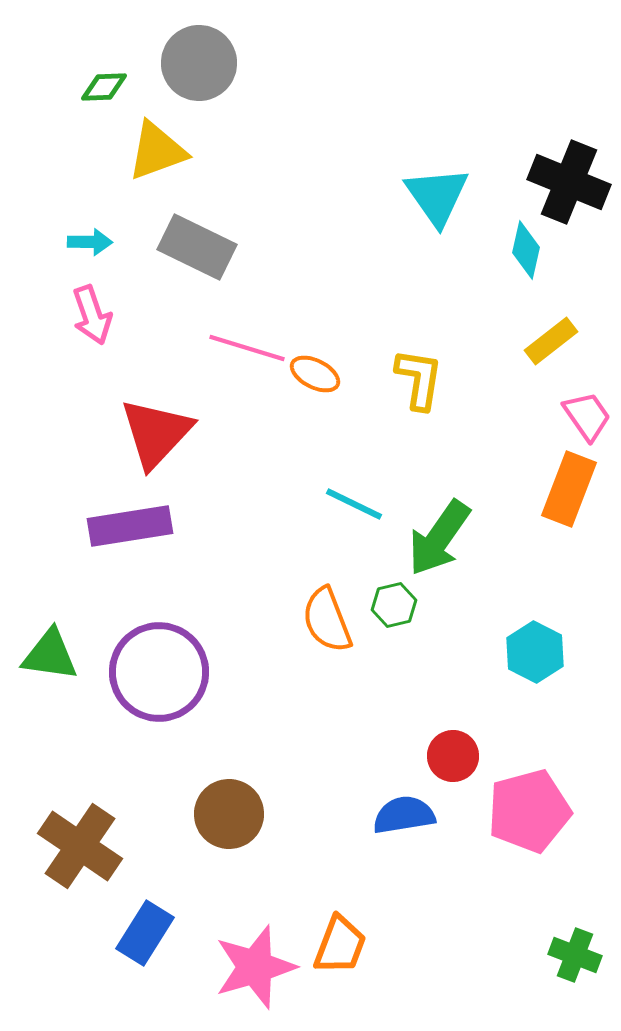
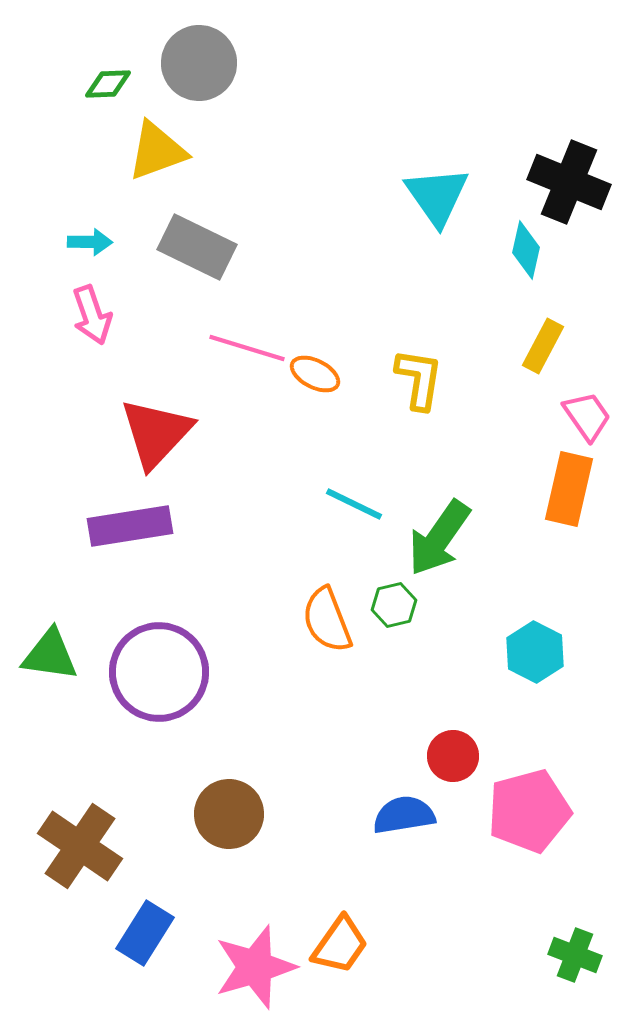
green diamond: moved 4 px right, 3 px up
yellow rectangle: moved 8 px left, 5 px down; rotated 24 degrees counterclockwise
orange rectangle: rotated 8 degrees counterclockwise
orange trapezoid: rotated 14 degrees clockwise
